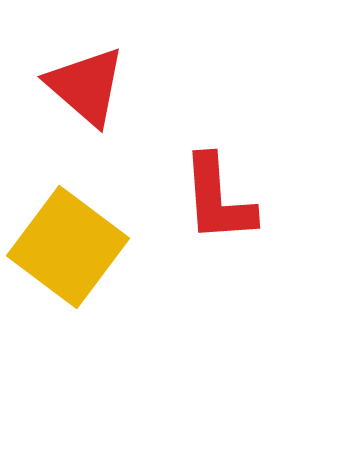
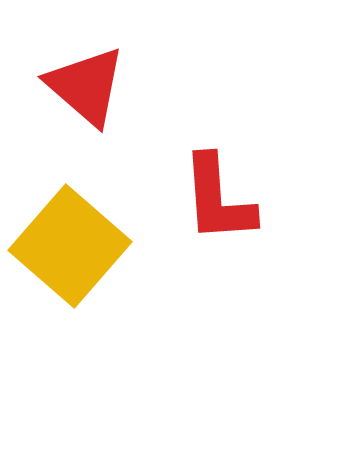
yellow square: moved 2 px right, 1 px up; rotated 4 degrees clockwise
